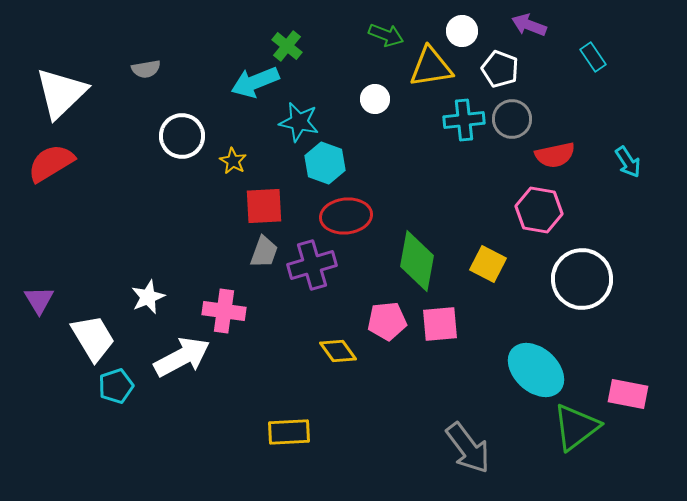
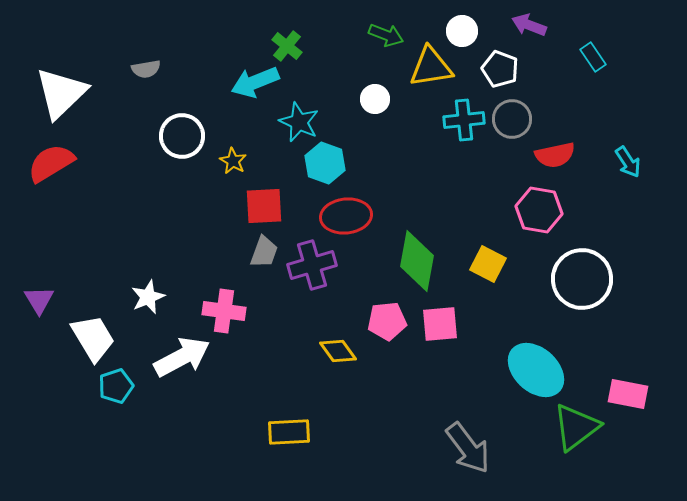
cyan star at (299, 122): rotated 12 degrees clockwise
